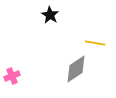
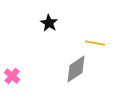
black star: moved 1 px left, 8 px down
pink cross: rotated 28 degrees counterclockwise
